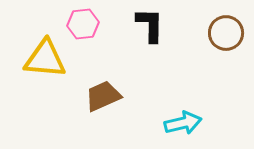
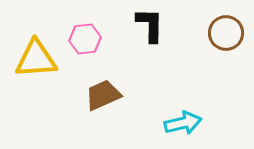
pink hexagon: moved 2 px right, 15 px down
yellow triangle: moved 9 px left; rotated 9 degrees counterclockwise
brown trapezoid: moved 1 px up
